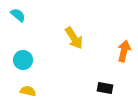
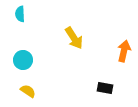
cyan semicircle: moved 2 px right, 1 px up; rotated 133 degrees counterclockwise
yellow semicircle: rotated 21 degrees clockwise
